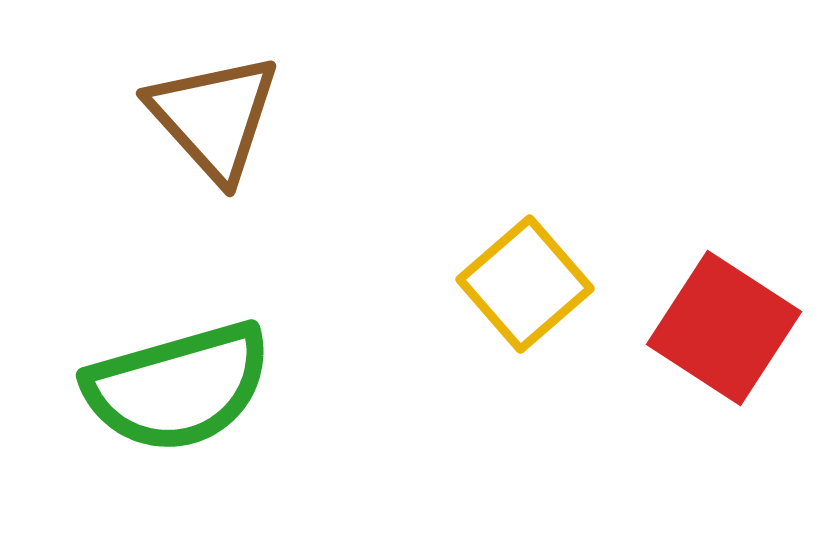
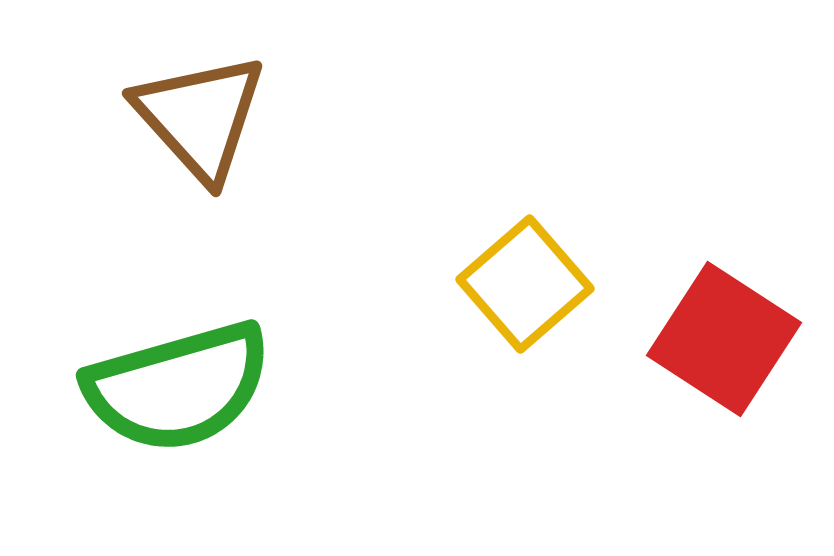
brown triangle: moved 14 px left
red square: moved 11 px down
